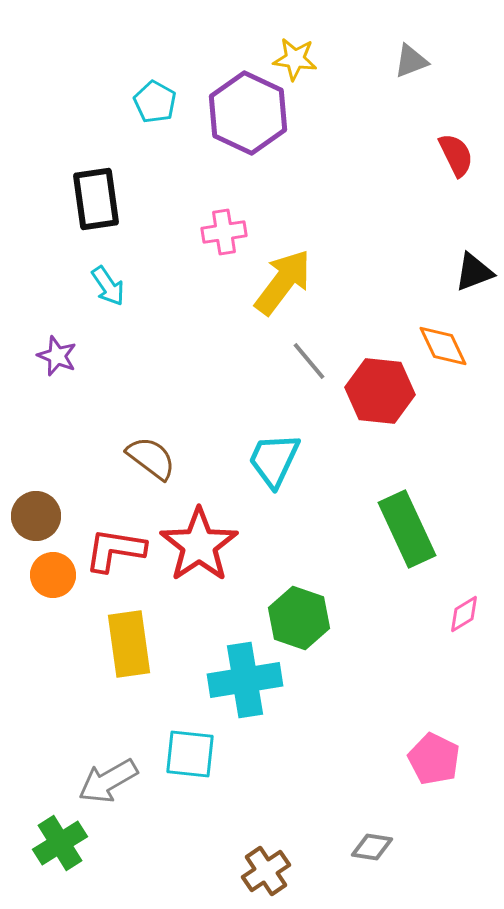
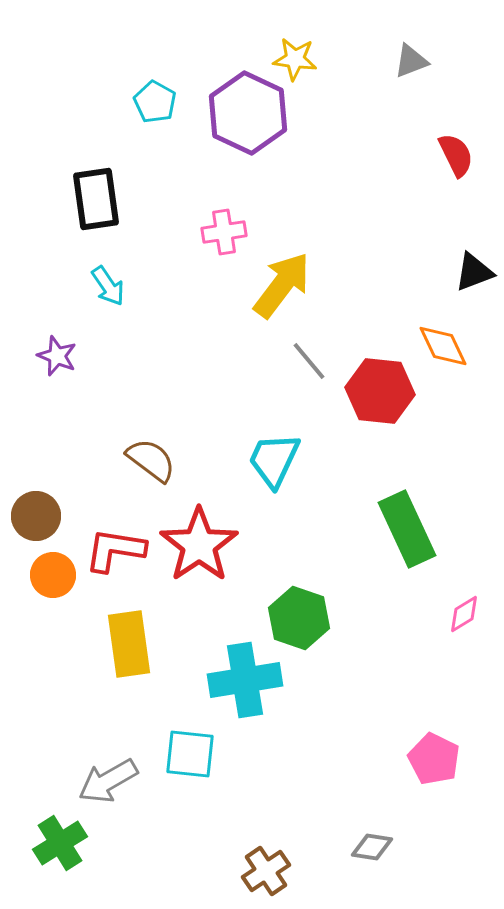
yellow arrow: moved 1 px left, 3 px down
brown semicircle: moved 2 px down
